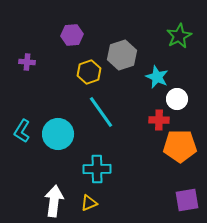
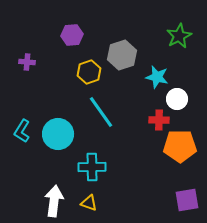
cyan star: rotated 10 degrees counterclockwise
cyan cross: moved 5 px left, 2 px up
yellow triangle: rotated 42 degrees clockwise
